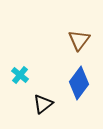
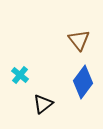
brown triangle: rotated 15 degrees counterclockwise
blue diamond: moved 4 px right, 1 px up
